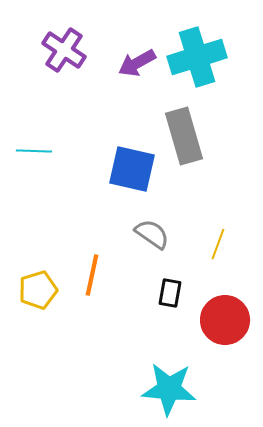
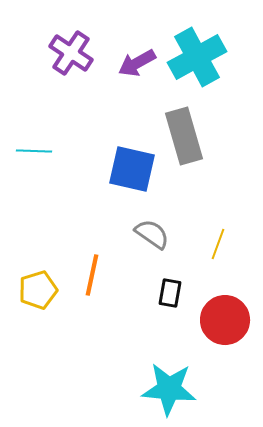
purple cross: moved 7 px right, 3 px down
cyan cross: rotated 12 degrees counterclockwise
